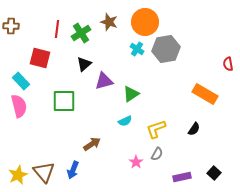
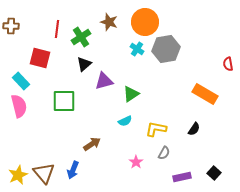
green cross: moved 4 px down
yellow L-shape: rotated 30 degrees clockwise
gray semicircle: moved 7 px right, 1 px up
brown triangle: moved 1 px down
